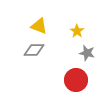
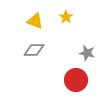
yellow triangle: moved 4 px left, 5 px up
yellow star: moved 11 px left, 14 px up
